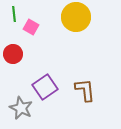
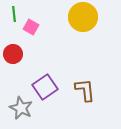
yellow circle: moved 7 px right
